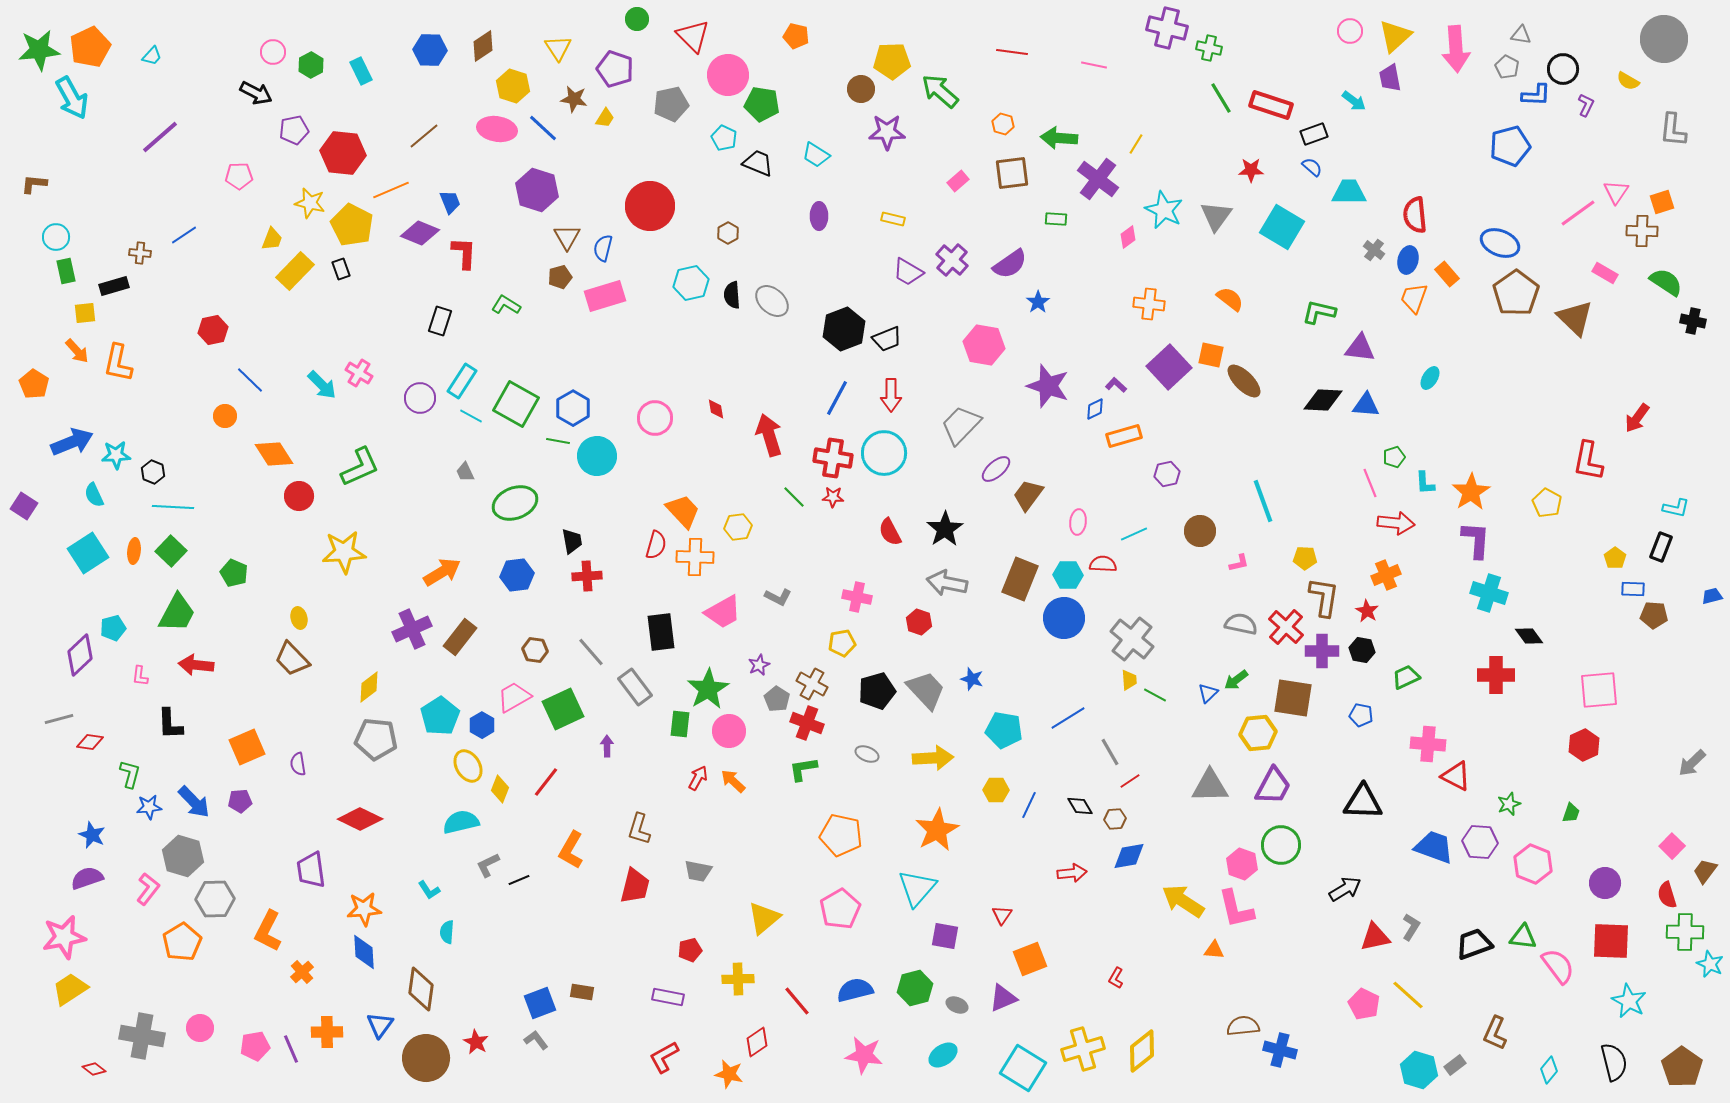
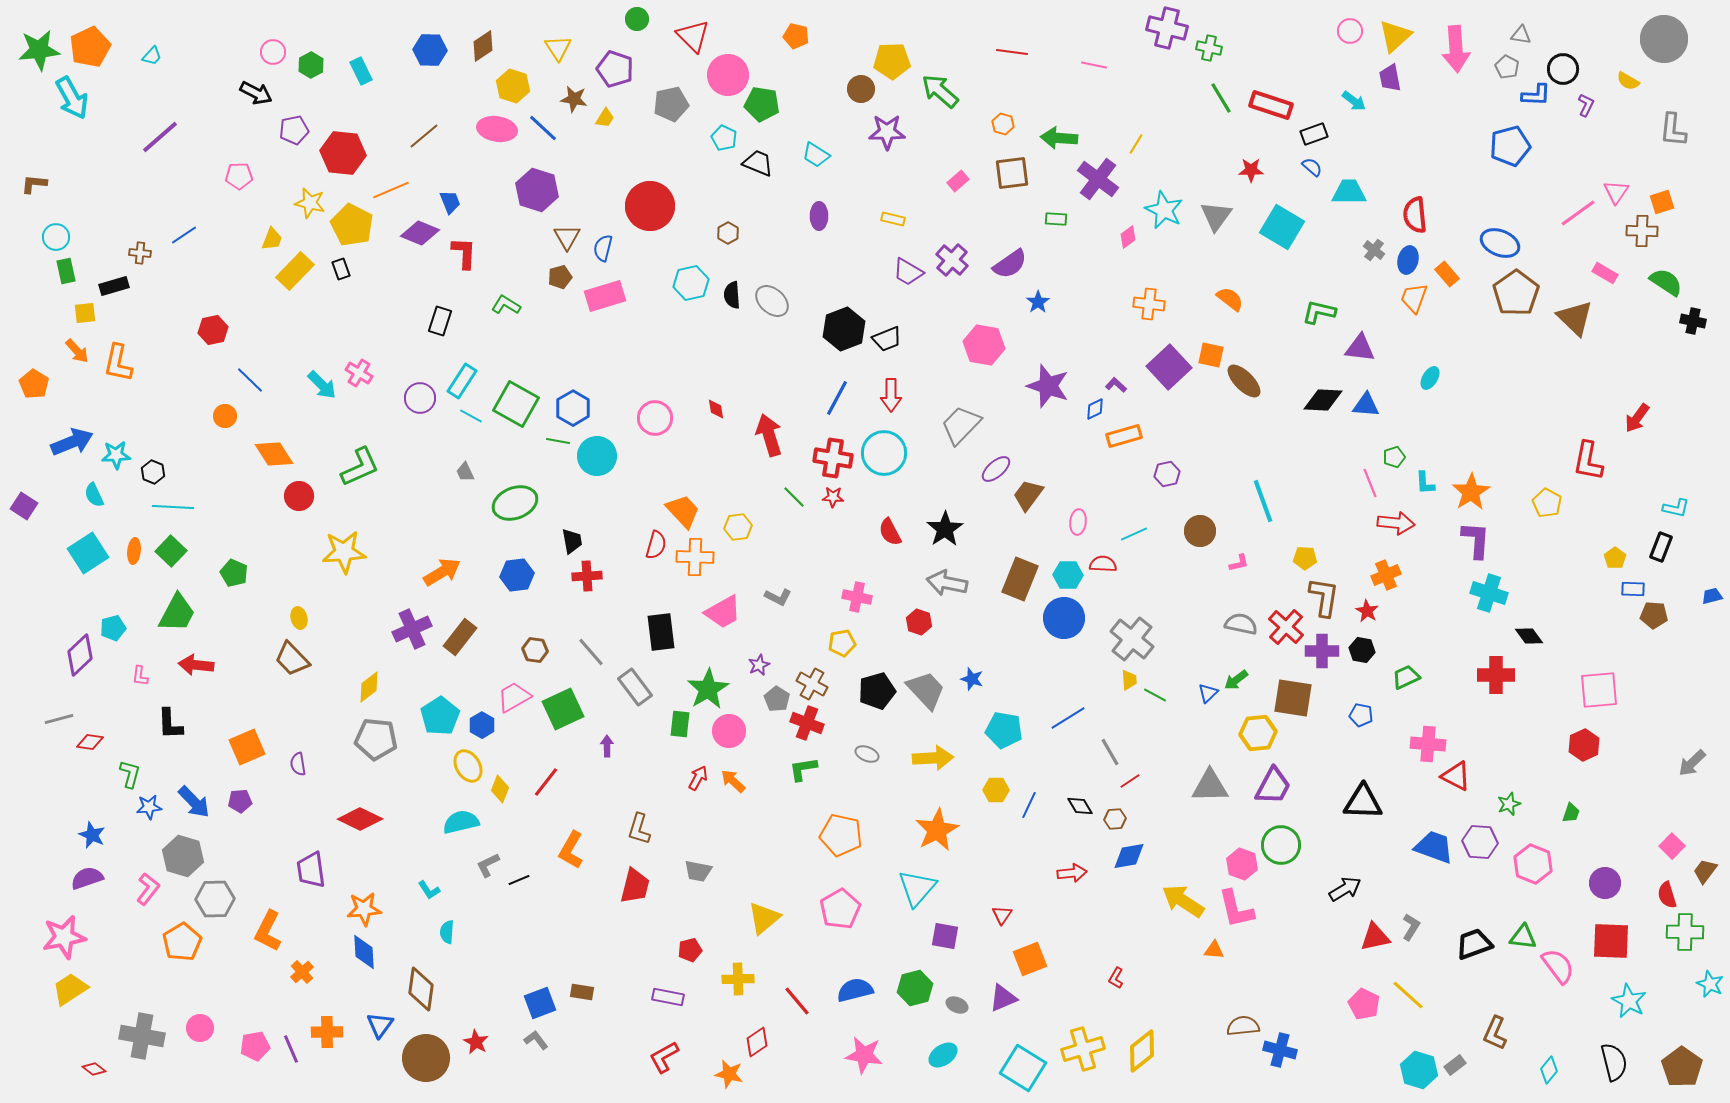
cyan star at (1710, 964): moved 20 px down
